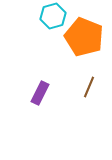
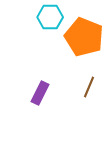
cyan hexagon: moved 3 px left, 1 px down; rotated 15 degrees clockwise
